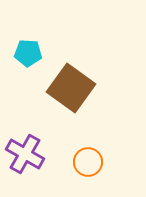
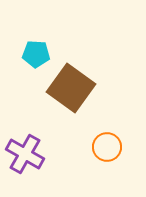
cyan pentagon: moved 8 px right, 1 px down
orange circle: moved 19 px right, 15 px up
